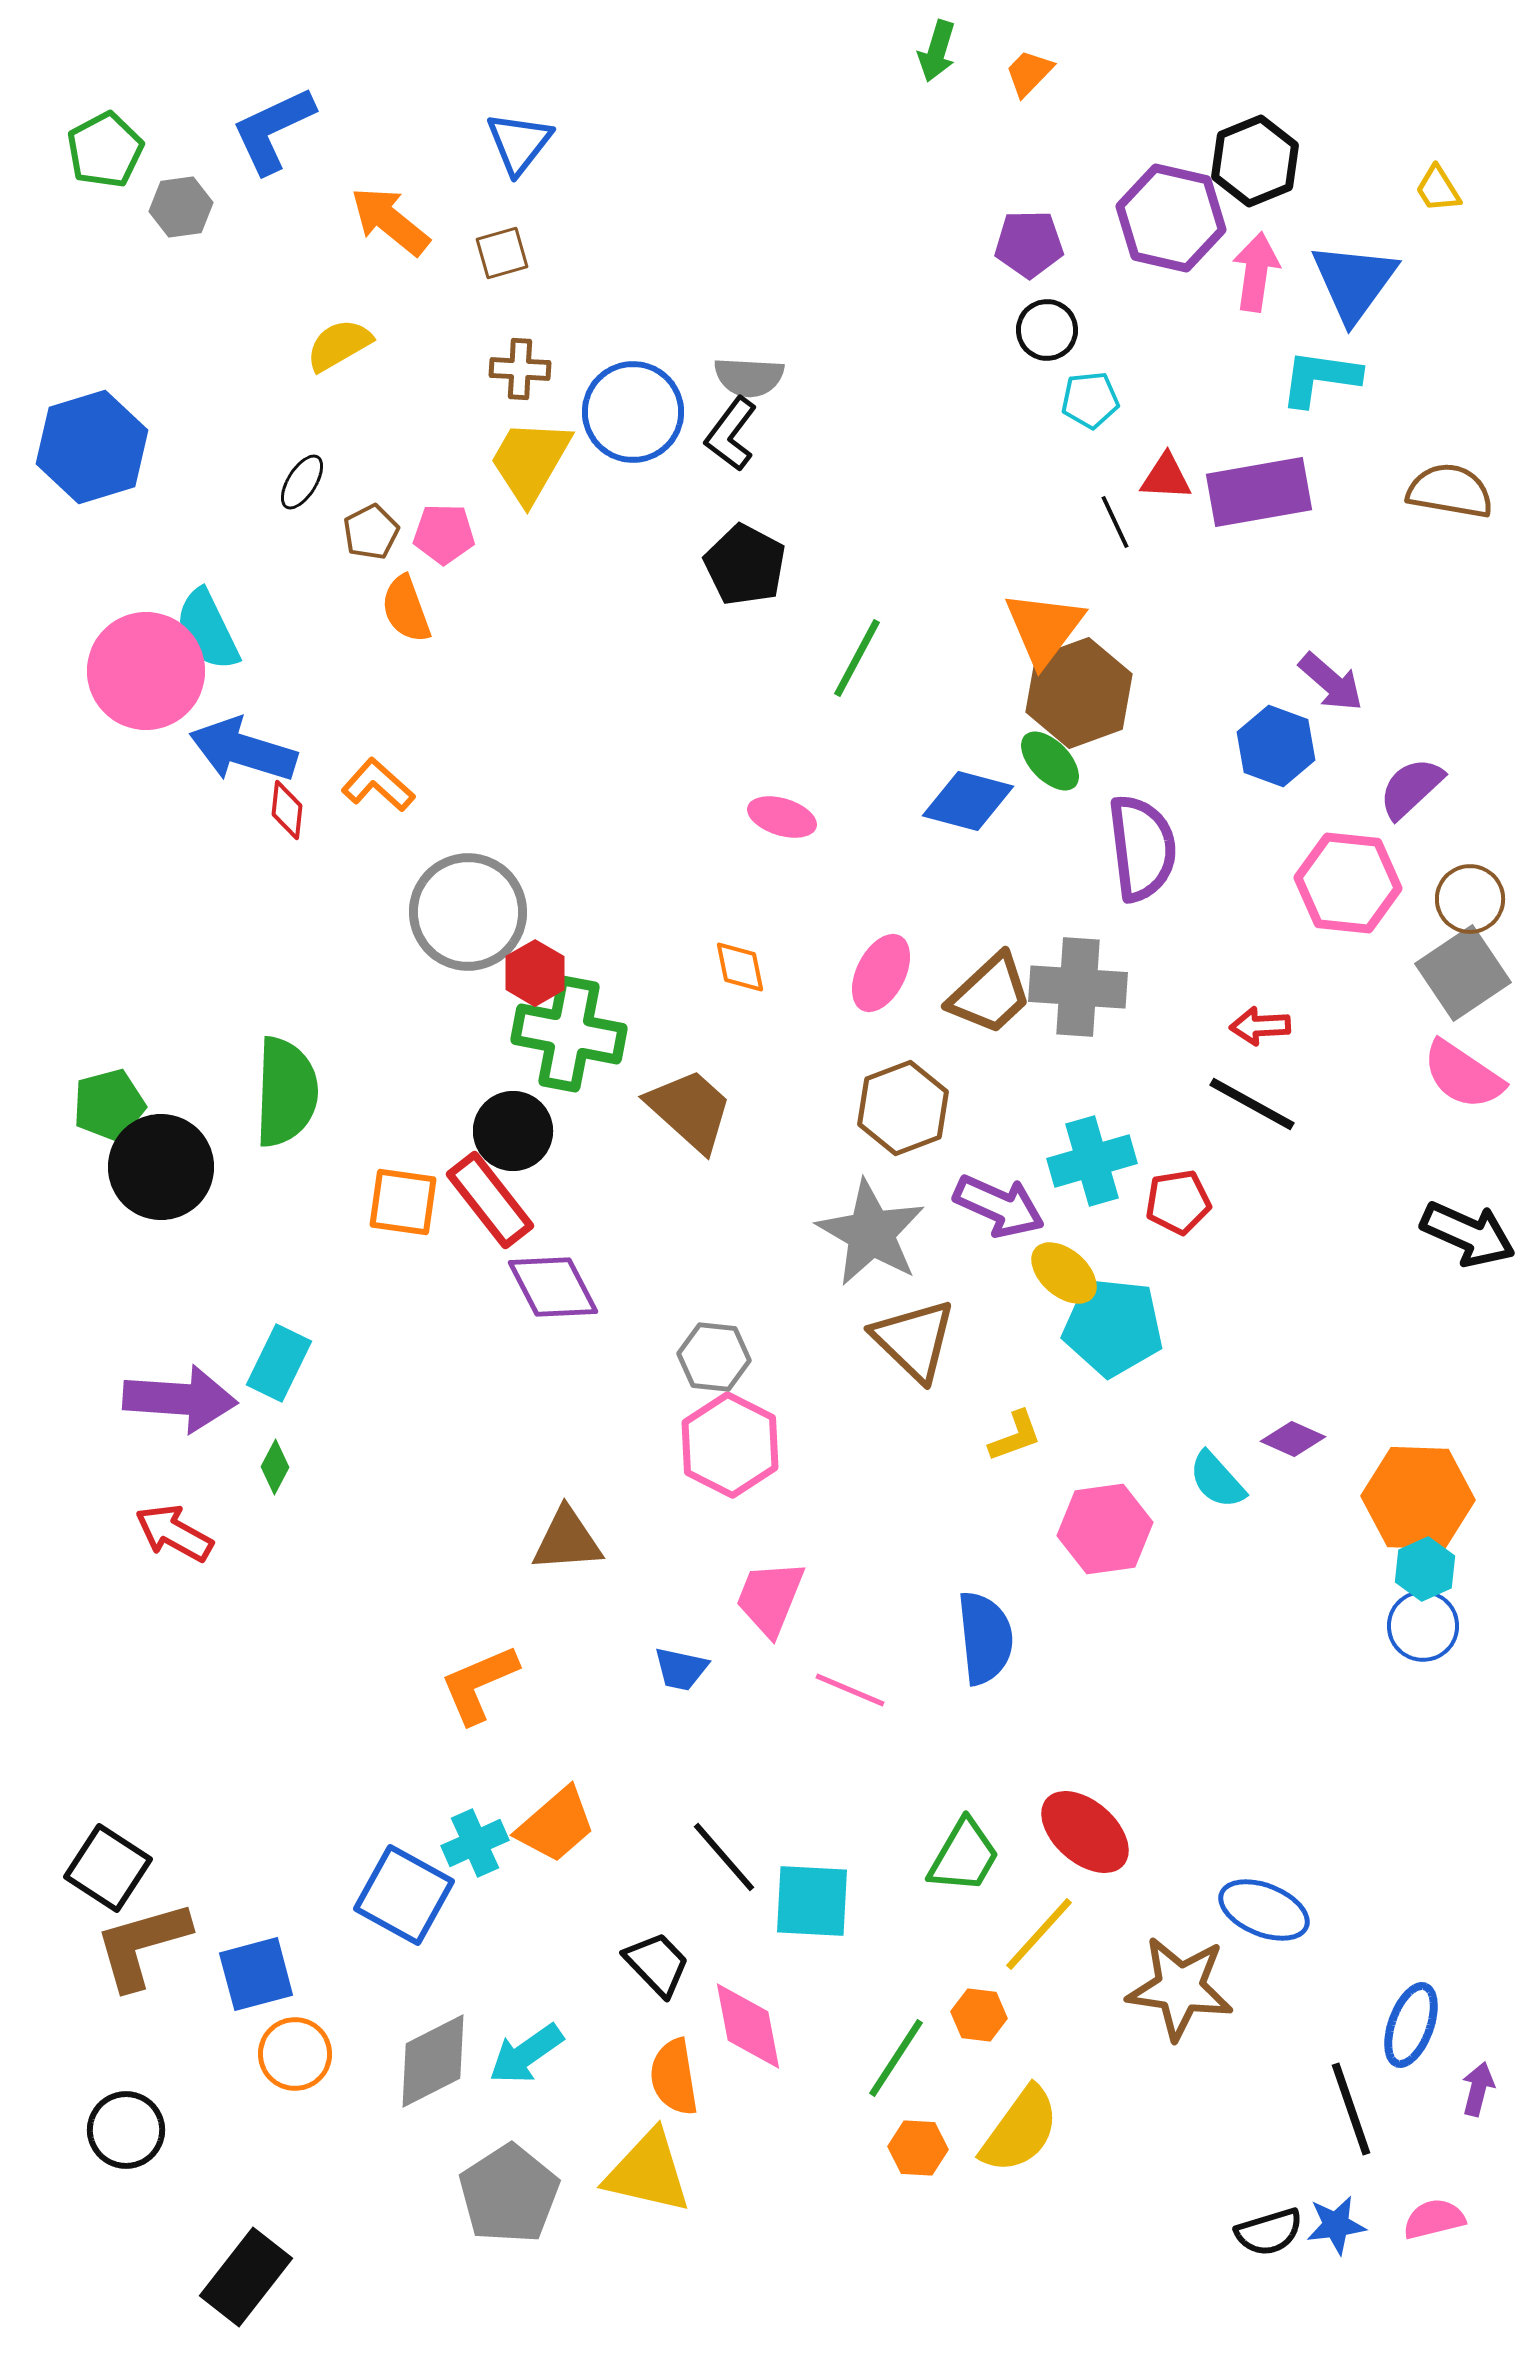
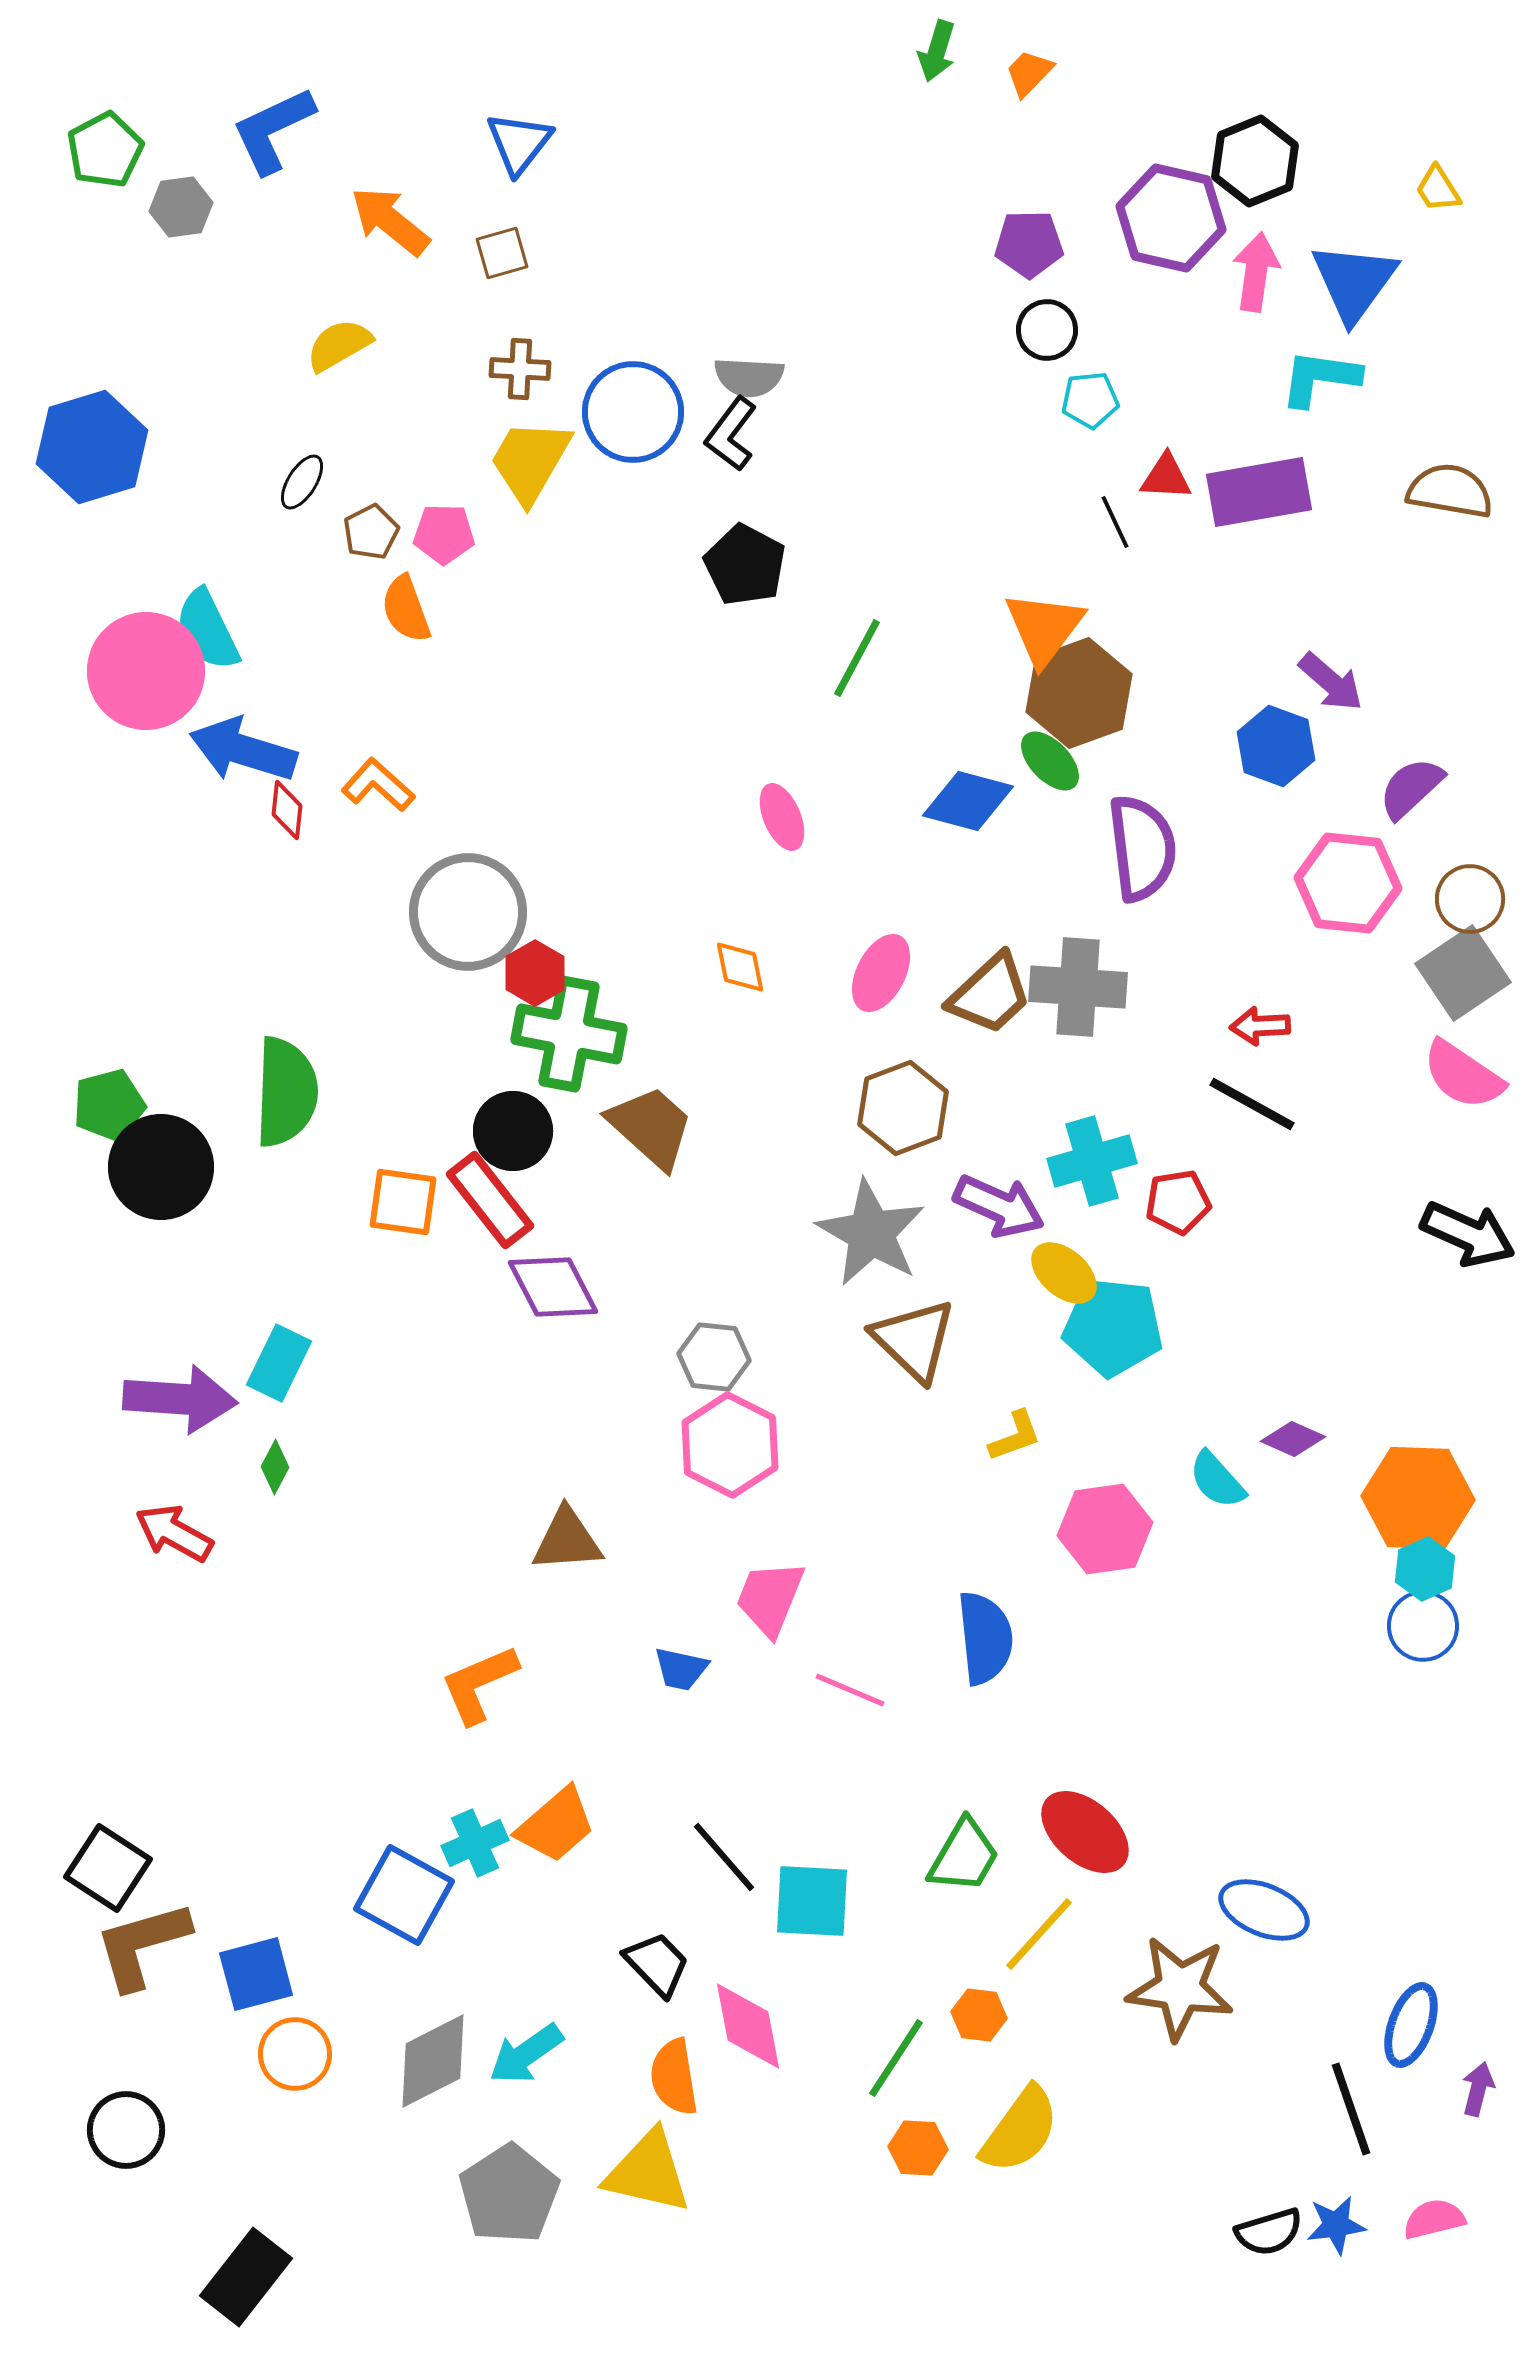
pink ellipse at (782, 817): rotated 50 degrees clockwise
brown trapezoid at (690, 1110): moved 39 px left, 17 px down
